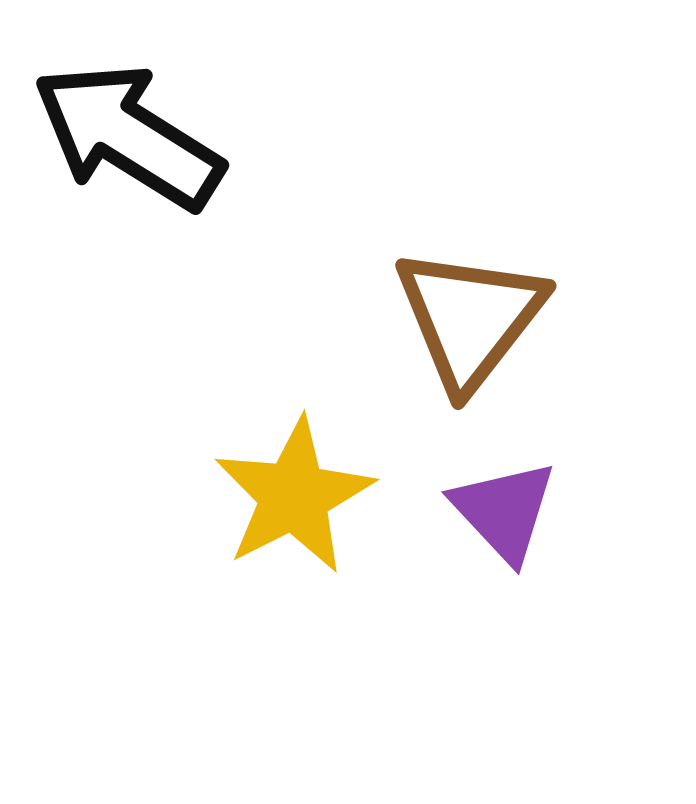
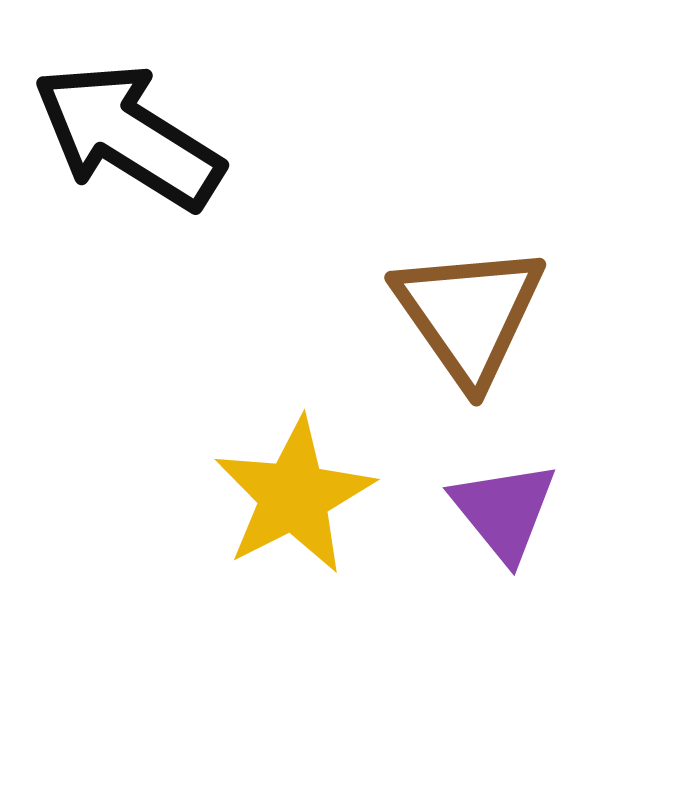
brown triangle: moved 1 px left, 4 px up; rotated 13 degrees counterclockwise
purple triangle: rotated 4 degrees clockwise
